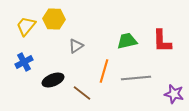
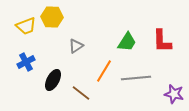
yellow hexagon: moved 2 px left, 2 px up
yellow trapezoid: rotated 150 degrees counterclockwise
green trapezoid: moved 1 px down; rotated 135 degrees clockwise
blue cross: moved 2 px right
orange line: rotated 15 degrees clockwise
black ellipse: rotated 40 degrees counterclockwise
brown line: moved 1 px left
